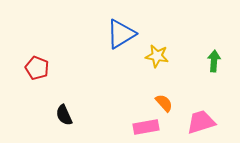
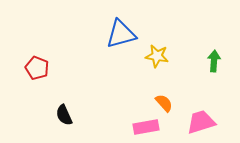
blue triangle: rotated 16 degrees clockwise
